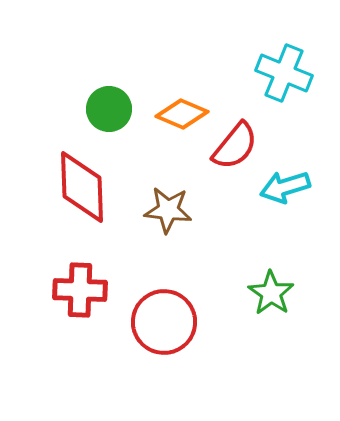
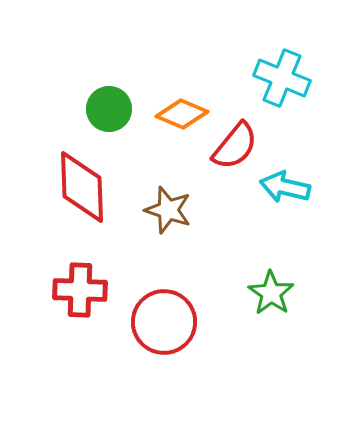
cyan cross: moved 2 px left, 5 px down
cyan arrow: rotated 30 degrees clockwise
brown star: rotated 12 degrees clockwise
